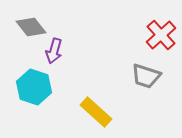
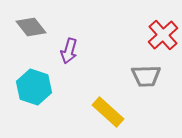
red cross: moved 2 px right
purple arrow: moved 15 px right
gray trapezoid: rotated 20 degrees counterclockwise
yellow rectangle: moved 12 px right
